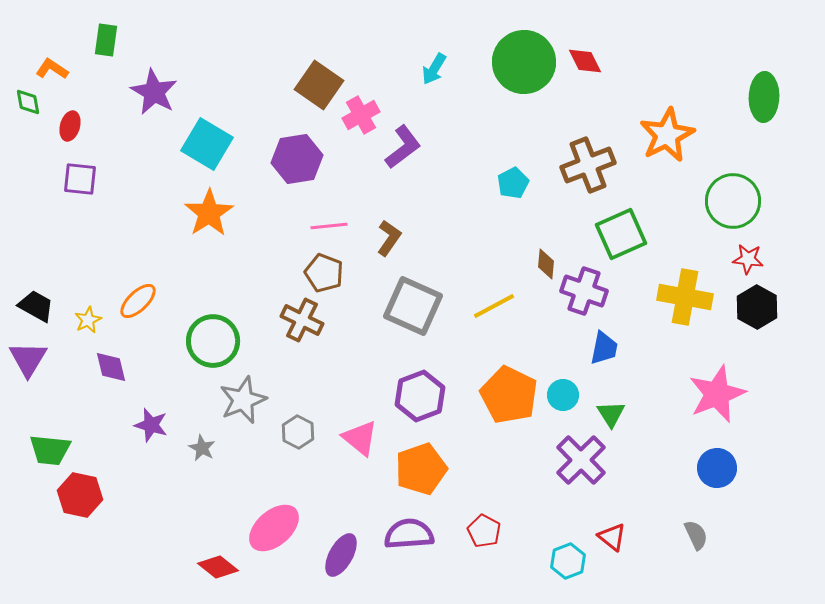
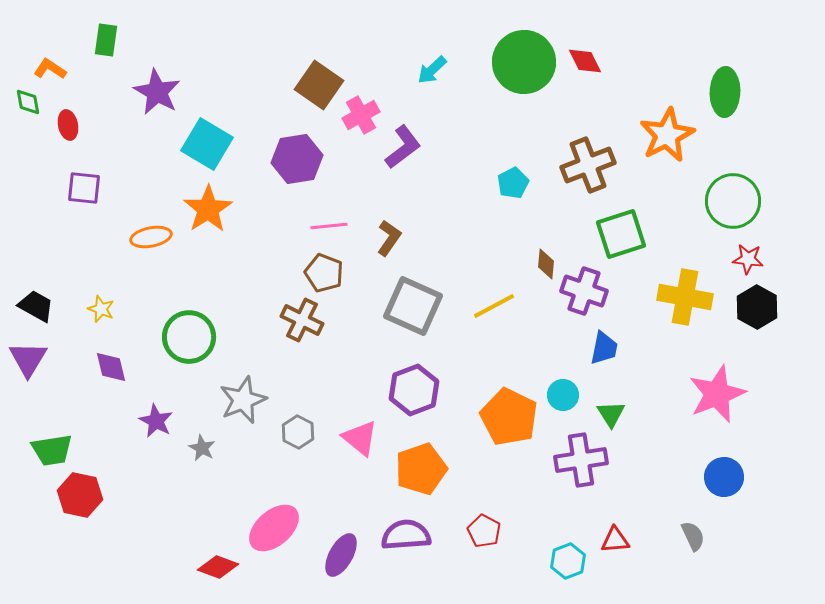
orange L-shape at (52, 69): moved 2 px left
cyan arrow at (434, 69): moved 2 px left, 1 px down; rotated 16 degrees clockwise
purple star at (154, 92): moved 3 px right
green ellipse at (764, 97): moved 39 px left, 5 px up
red ellipse at (70, 126): moved 2 px left, 1 px up; rotated 28 degrees counterclockwise
purple square at (80, 179): moved 4 px right, 9 px down
orange star at (209, 213): moved 1 px left, 4 px up
green square at (621, 234): rotated 6 degrees clockwise
orange ellipse at (138, 301): moved 13 px right, 64 px up; rotated 33 degrees clockwise
yellow star at (88, 320): moved 13 px right, 11 px up; rotated 24 degrees counterclockwise
green circle at (213, 341): moved 24 px left, 4 px up
orange pentagon at (509, 395): moved 22 px down
purple hexagon at (420, 396): moved 6 px left, 6 px up
purple star at (151, 425): moved 5 px right, 4 px up; rotated 12 degrees clockwise
green trapezoid at (50, 450): moved 2 px right; rotated 15 degrees counterclockwise
purple cross at (581, 460): rotated 36 degrees clockwise
blue circle at (717, 468): moved 7 px right, 9 px down
purple semicircle at (409, 534): moved 3 px left, 1 px down
gray semicircle at (696, 535): moved 3 px left, 1 px down
red triangle at (612, 537): moved 3 px right, 3 px down; rotated 44 degrees counterclockwise
red diamond at (218, 567): rotated 18 degrees counterclockwise
